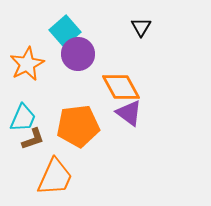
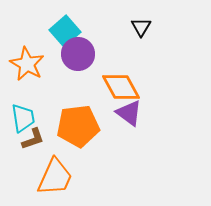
orange star: rotated 16 degrees counterclockwise
cyan trapezoid: rotated 32 degrees counterclockwise
